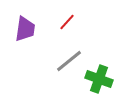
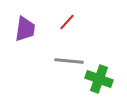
gray line: rotated 44 degrees clockwise
